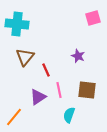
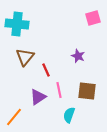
brown square: moved 1 px down
